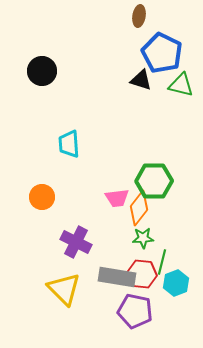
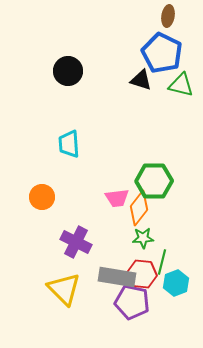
brown ellipse: moved 29 px right
black circle: moved 26 px right
purple pentagon: moved 3 px left, 9 px up
